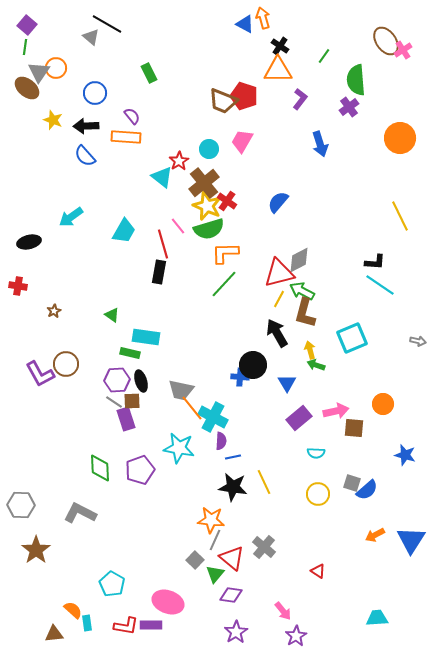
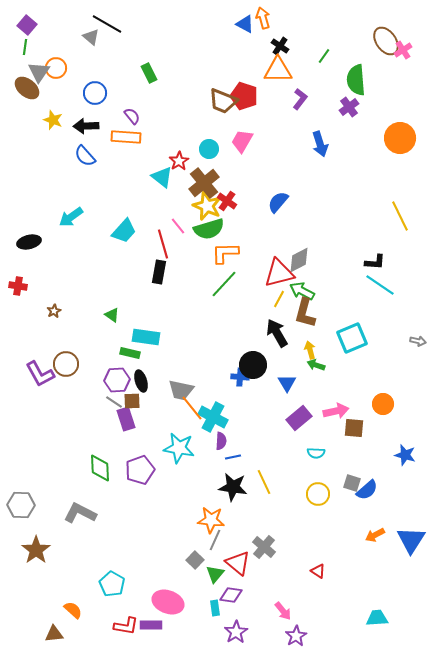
cyan trapezoid at (124, 231): rotated 12 degrees clockwise
red triangle at (232, 558): moved 6 px right, 5 px down
cyan rectangle at (87, 623): moved 128 px right, 15 px up
